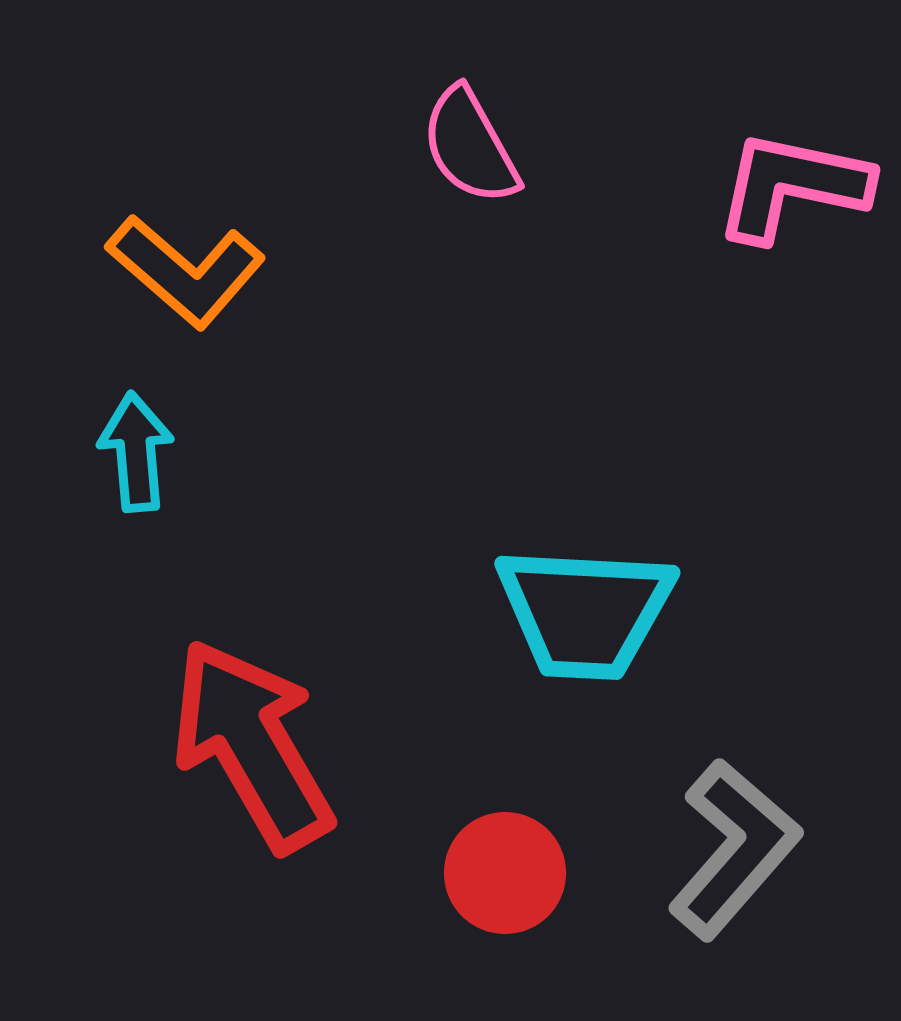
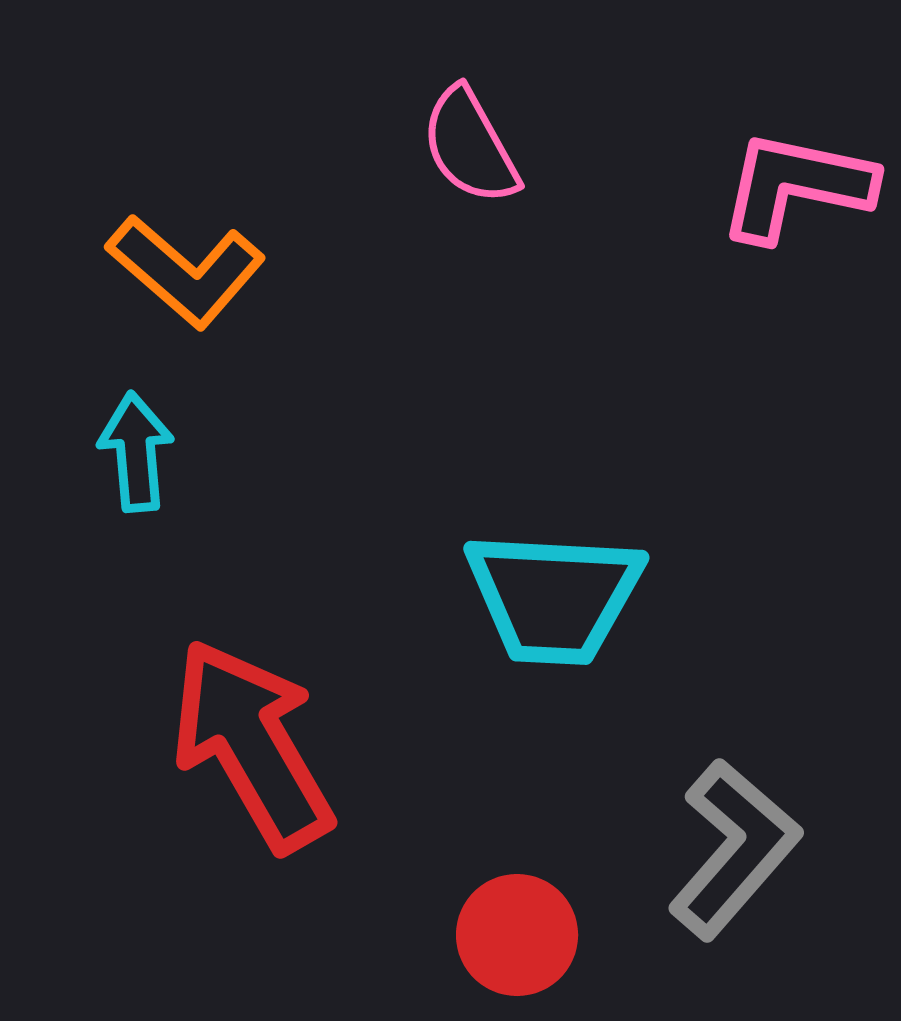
pink L-shape: moved 4 px right
cyan trapezoid: moved 31 px left, 15 px up
red circle: moved 12 px right, 62 px down
